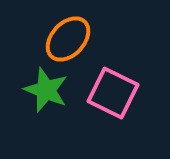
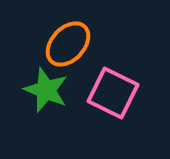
orange ellipse: moved 5 px down
